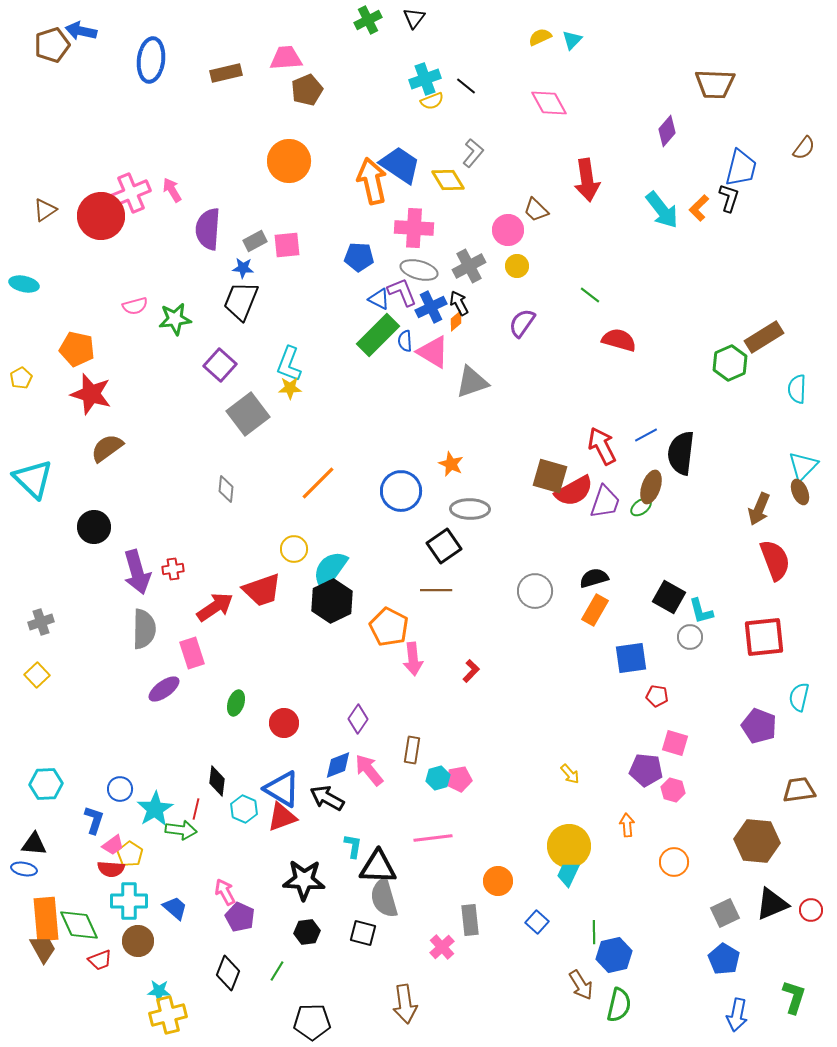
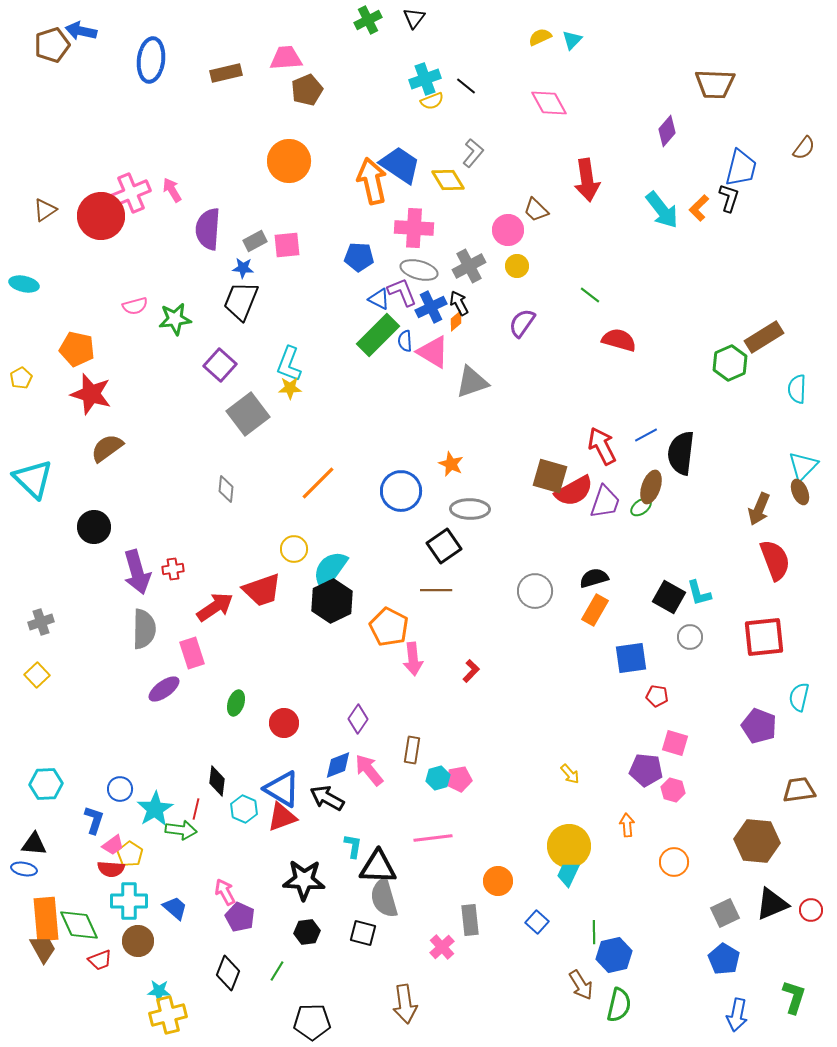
cyan L-shape at (701, 611): moved 2 px left, 18 px up
